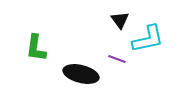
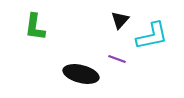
black triangle: rotated 18 degrees clockwise
cyan L-shape: moved 4 px right, 3 px up
green L-shape: moved 1 px left, 21 px up
